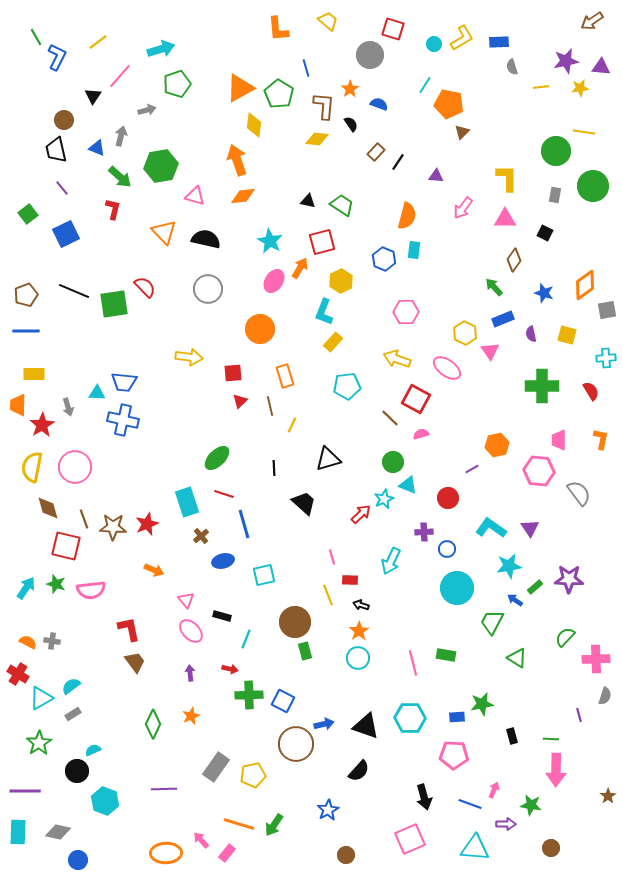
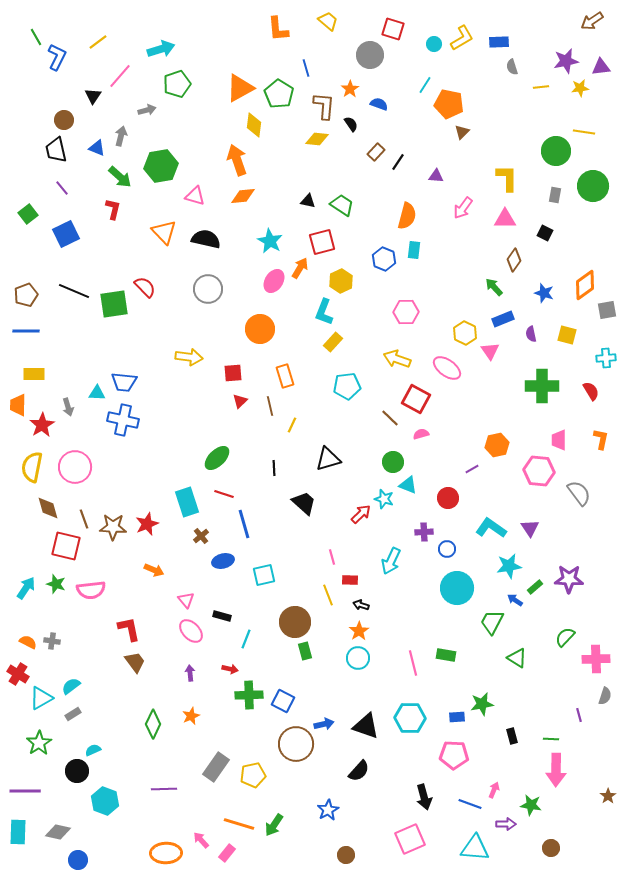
purple triangle at (601, 67): rotated 12 degrees counterclockwise
cyan star at (384, 499): rotated 30 degrees counterclockwise
